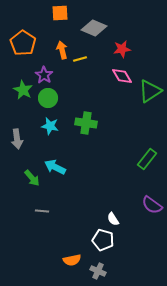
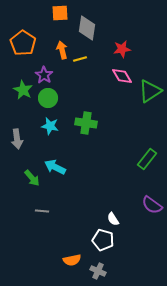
gray diamond: moved 7 px left; rotated 75 degrees clockwise
